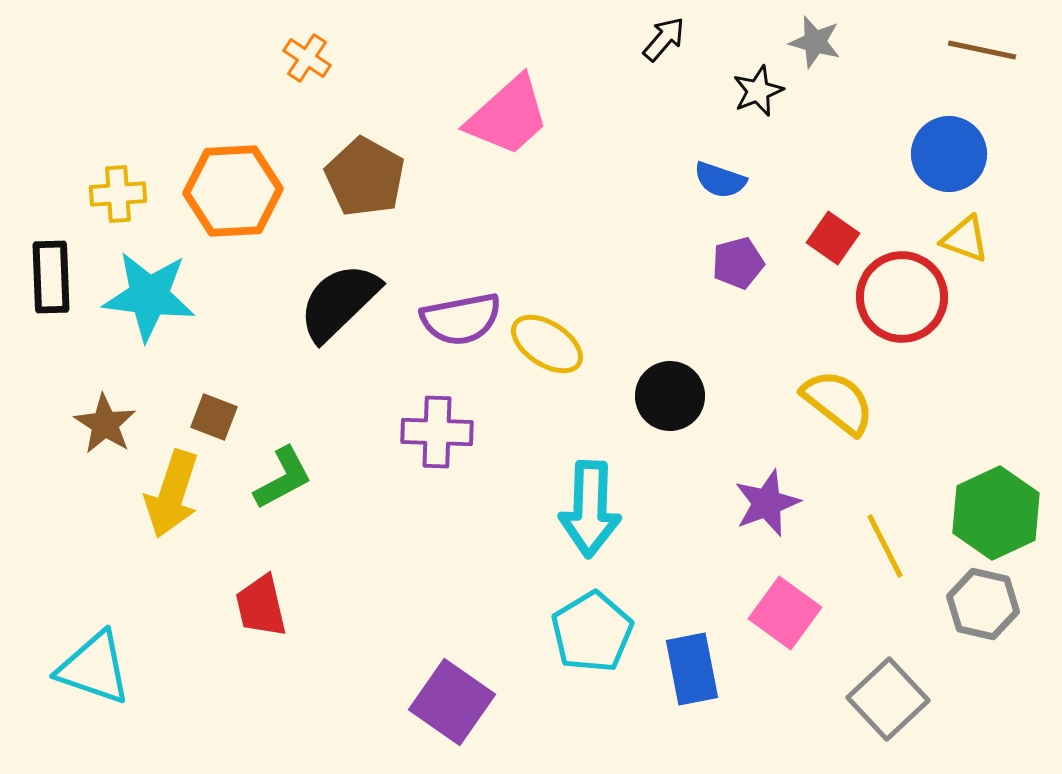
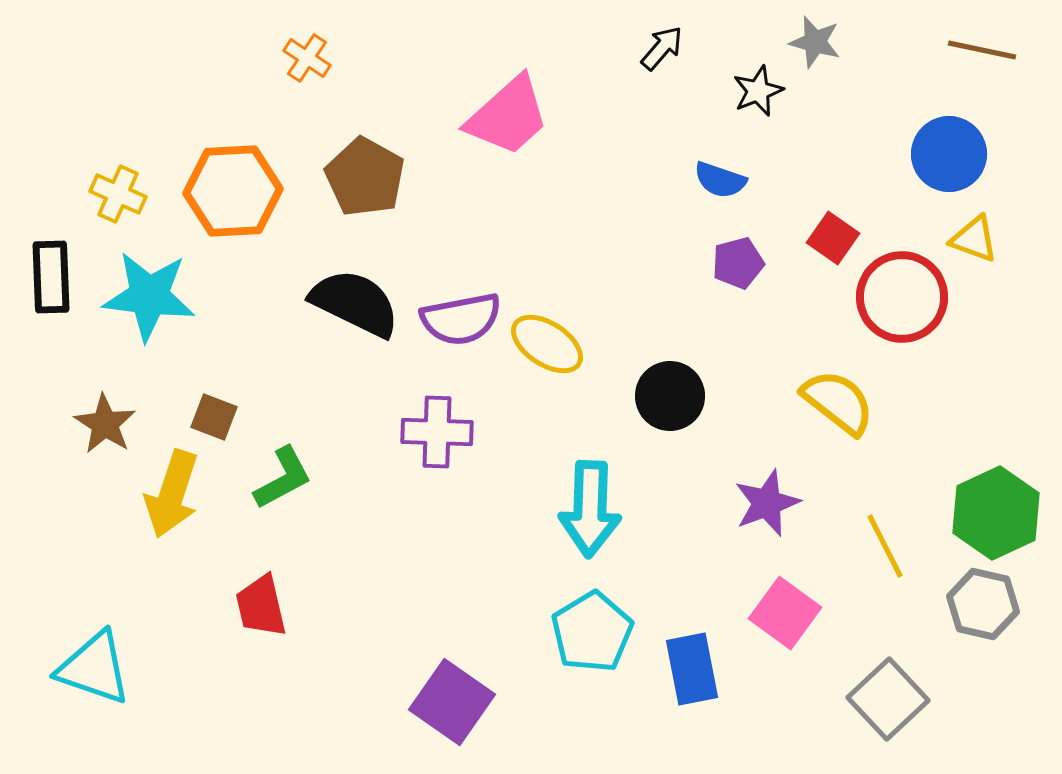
black arrow: moved 2 px left, 9 px down
yellow cross: rotated 28 degrees clockwise
yellow triangle: moved 9 px right
black semicircle: moved 16 px right, 1 px down; rotated 70 degrees clockwise
